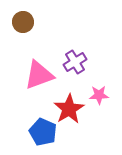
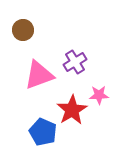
brown circle: moved 8 px down
red star: moved 3 px right, 1 px down
